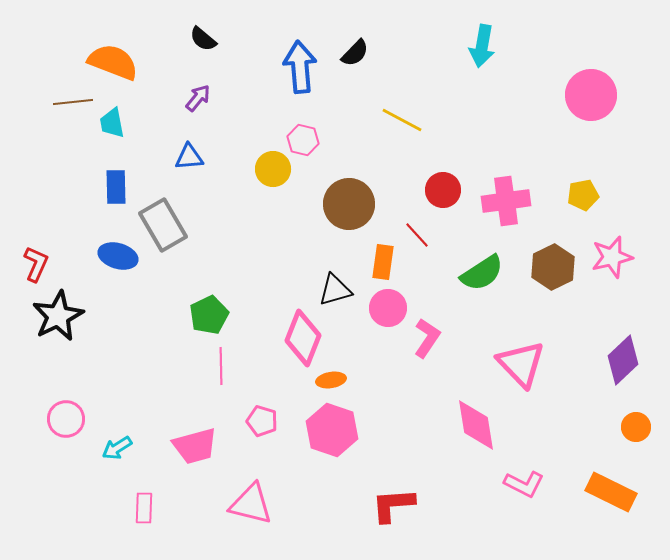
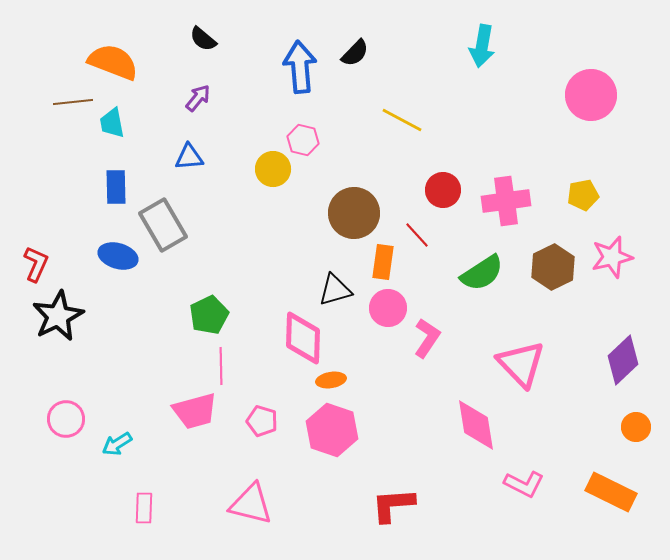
brown circle at (349, 204): moved 5 px right, 9 px down
pink diamond at (303, 338): rotated 20 degrees counterclockwise
pink trapezoid at (195, 446): moved 35 px up
cyan arrow at (117, 448): moved 4 px up
